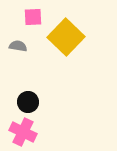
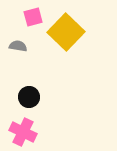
pink square: rotated 12 degrees counterclockwise
yellow square: moved 5 px up
black circle: moved 1 px right, 5 px up
